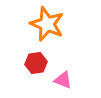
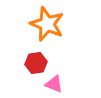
pink triangle: moved 9 px left, 4 px down
